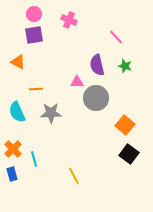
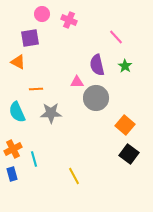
pink circle: moved 8 px right
purple square: moved 4 px left, 3 px down
green star: rotated 16 degrees clockwise
orange cross: rotated 18 degrees clockwise
